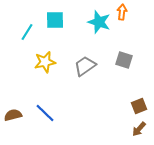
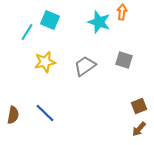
cyan square: moved 5 px left; rotated 24 degrees clockwise
brown semicircle: rotated 114 degrees clockwise
